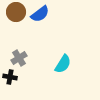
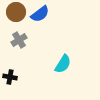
gray cross: moved 18 px up
